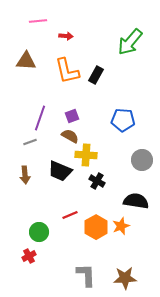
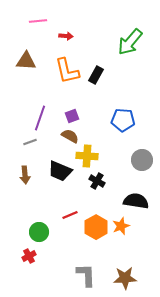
yellow cross: moved 1 px right, 1 px down
